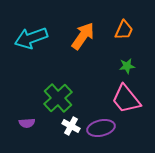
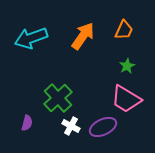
green star: rotated 21 degrees counterclockwise
pink trapezoid: rotated 20 degrees counterclockwise
purple semicircle: rotated 70 degrees counterclockwise
purple ellipse: moved 2 px right, 1 px up; rotated 12 degrees counterclockwise
